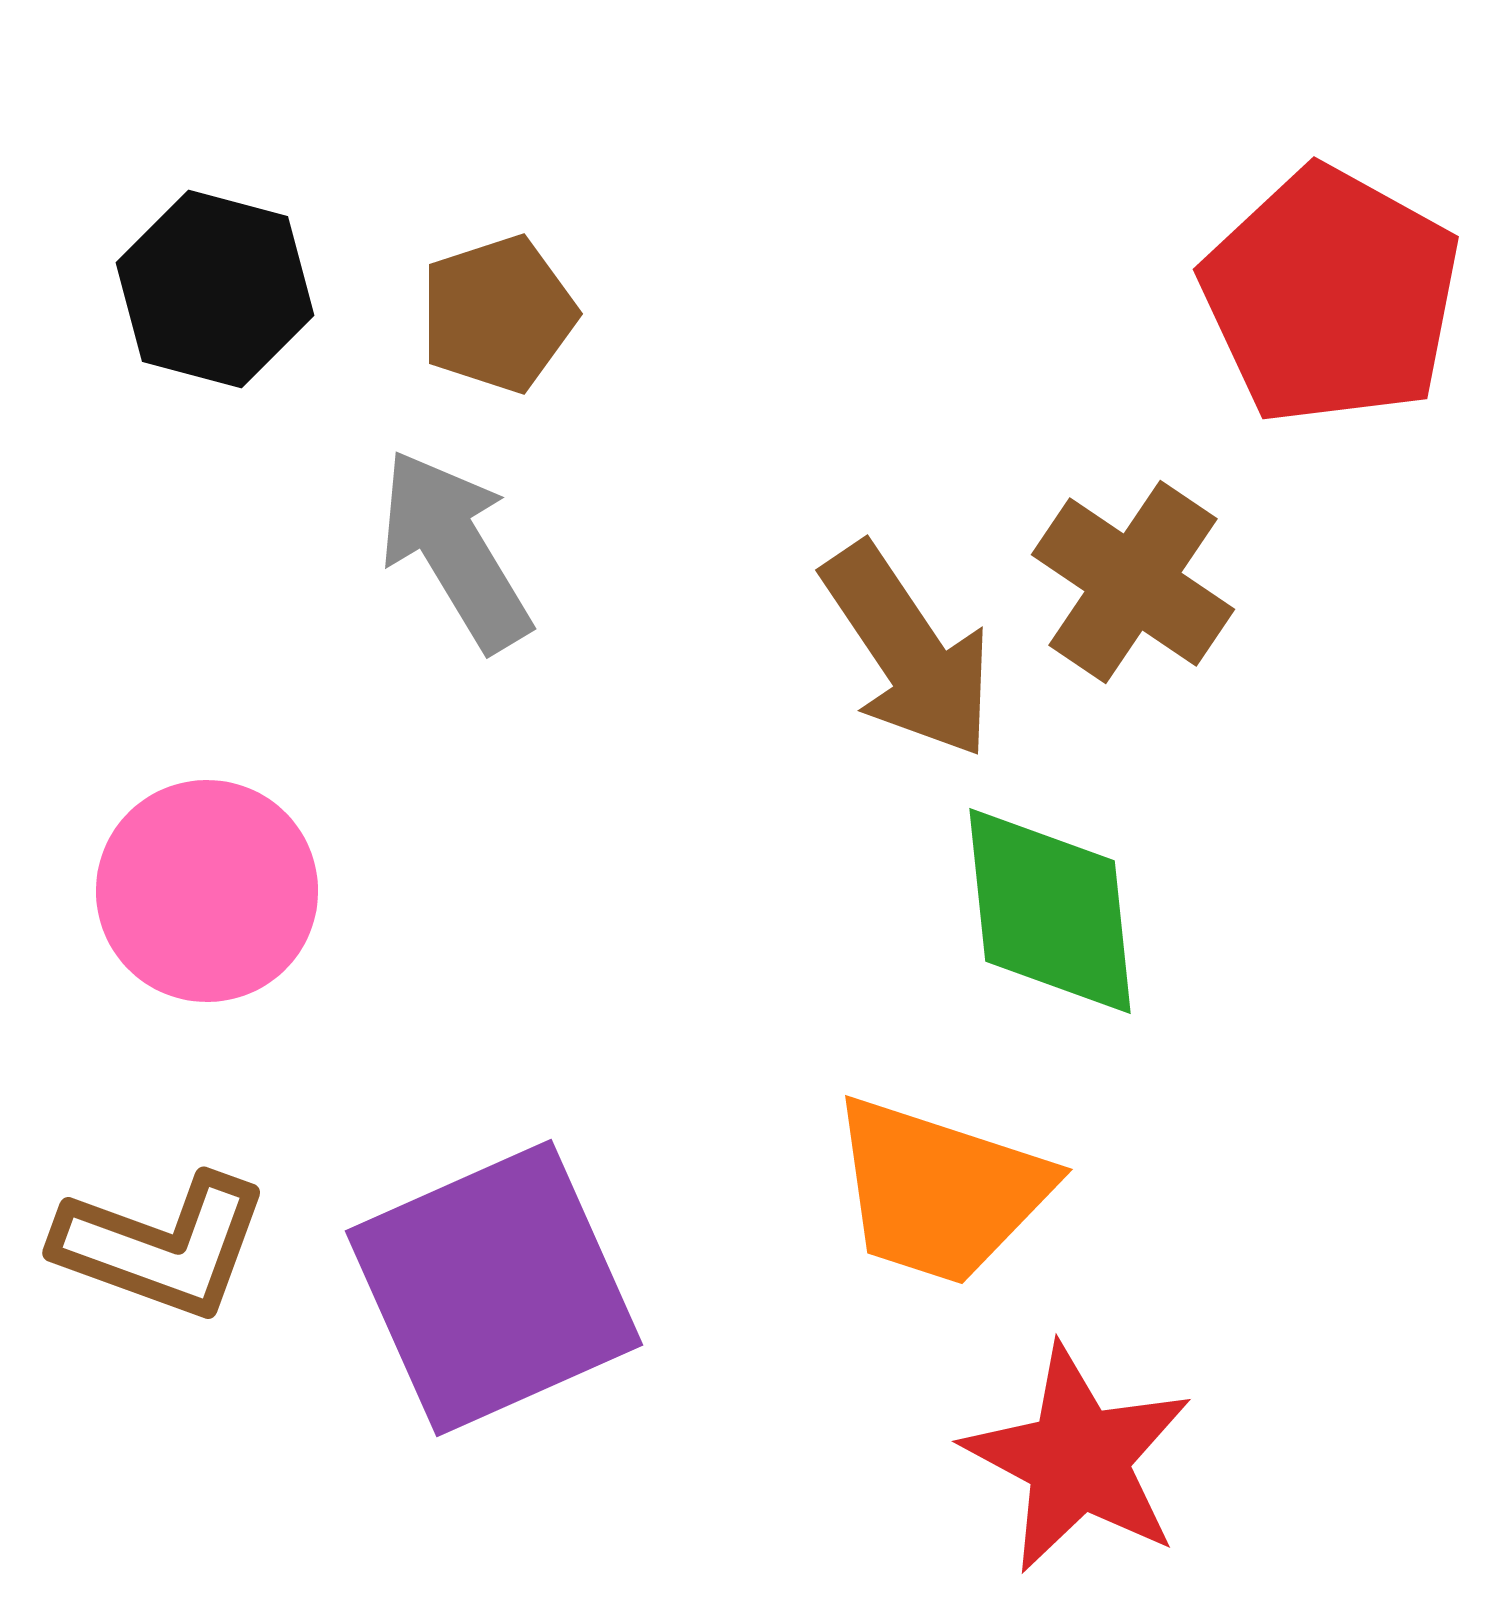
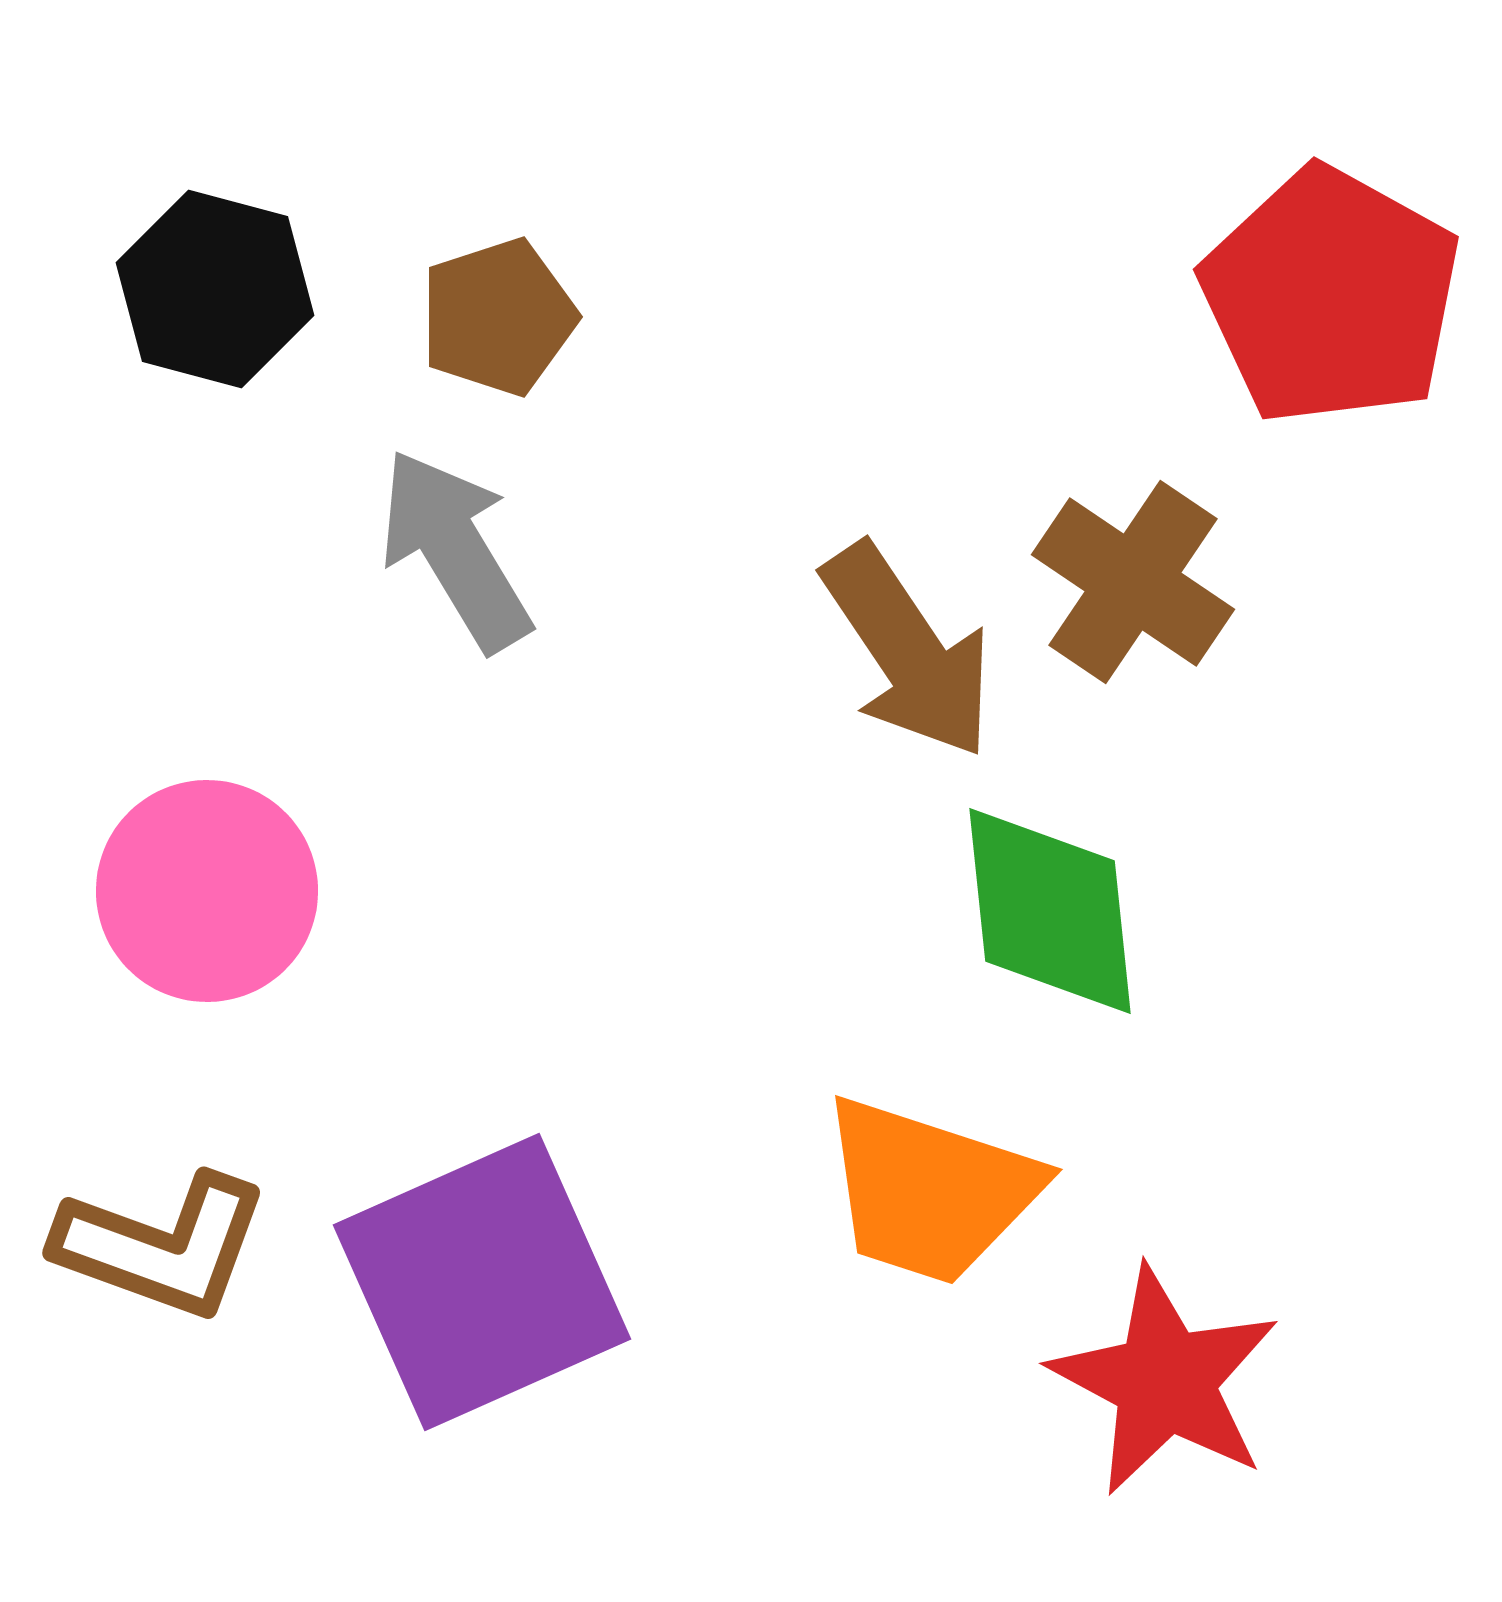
brown pentagon: moved 3 px down
orange trapezoid: moved 10 px left
purple square: moved 12 px left, 6 px up
red star: moved 87 px right, 78 px up
